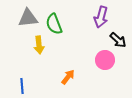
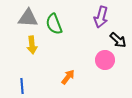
gray triangle: rotated 10 degrees clockwise
yellow arrow: moved 7 px left
